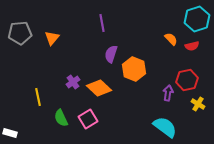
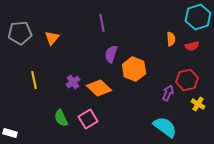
cyan hexagon: moved 1 px right, 2 px up
orange semicircle: rotated 40 degrees clockwise
purple arrow: rotated 14 degrees clockwise
yellow line: moved 4 px left, 17 px up
